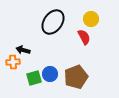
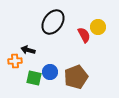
yellow circle: moved 7 px right, 8 px down
red semicircle: moved 2 px up
black arrow: moved 5 px right
orange cross: moved 2 px right, 1 px up
blue circle: moved 2 px up
green square: rotated 28 degrees clockwise
